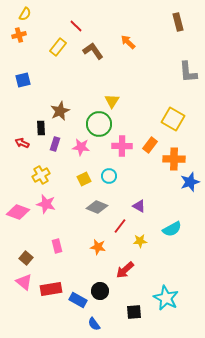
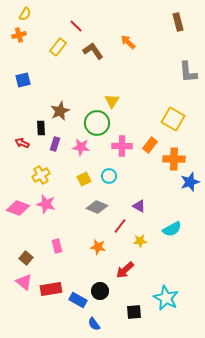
green circle at (99, 124): moved 2 px left, 1 px up
pink diamond at (18, 212): moved 4 px up
